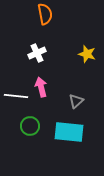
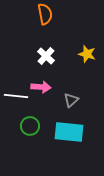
white cross: moved 9 px right, 3 px down; rotated 24 degrees counterclockwise
pink arrow: rotated 108 degrees clockwise
gray triangle: moved 5 px left, 1 px up
